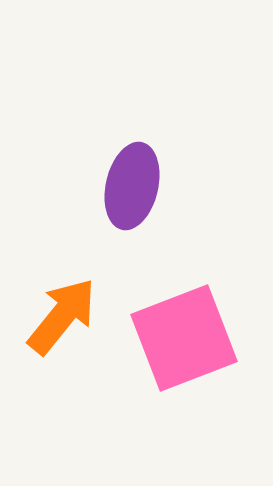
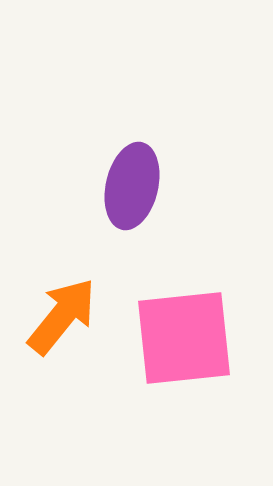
pink square: rotated 15 degrees clockwise
